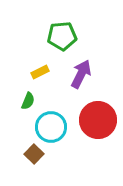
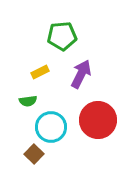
green semicircle: rotated 60 degrees clockwise
